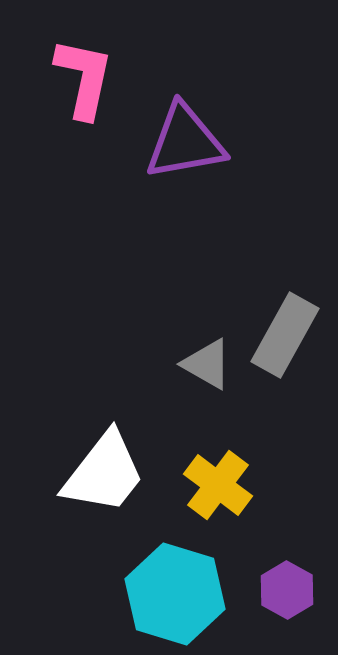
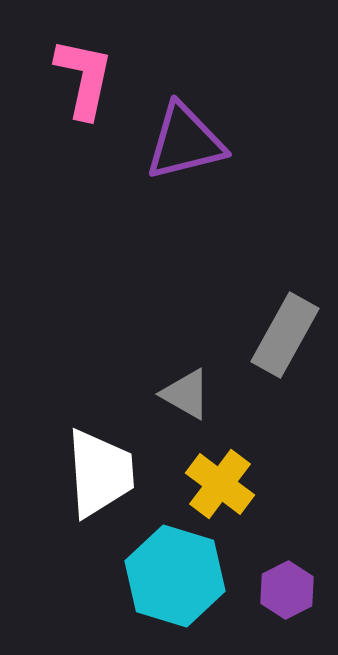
purple triangle: rotated 4 degrees counterclockwise
gray triangle: moved 21 px left, 30 px down
white trapezoid: moved 4 px left; rotated 42 degrees counterclockwise
yellow cross: moved 2 px right, 1 px up
purple hexagon: rotated 4 degrees clockwise
cyan hexagon: moved 18 px up
